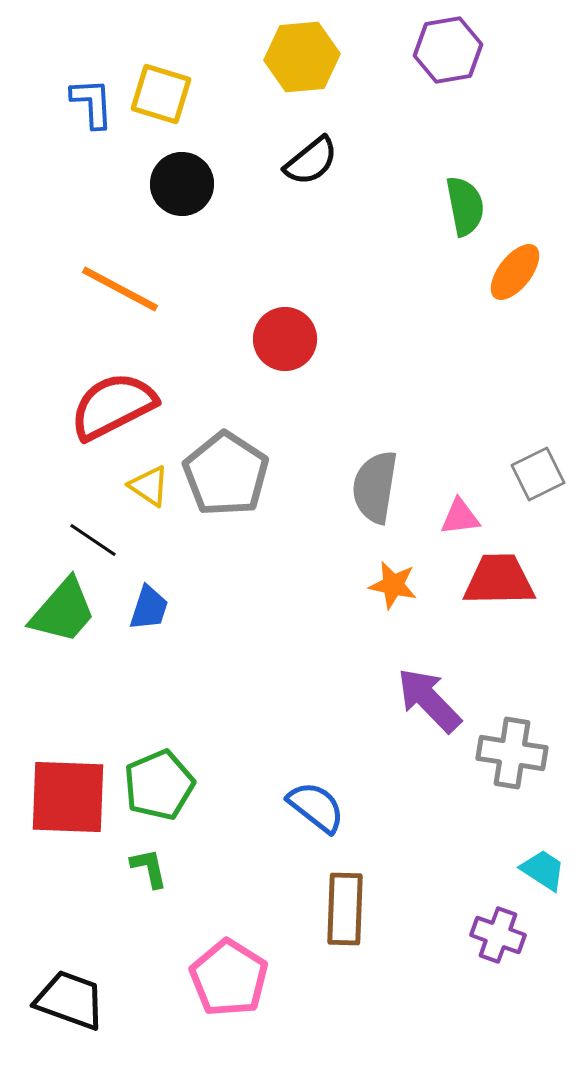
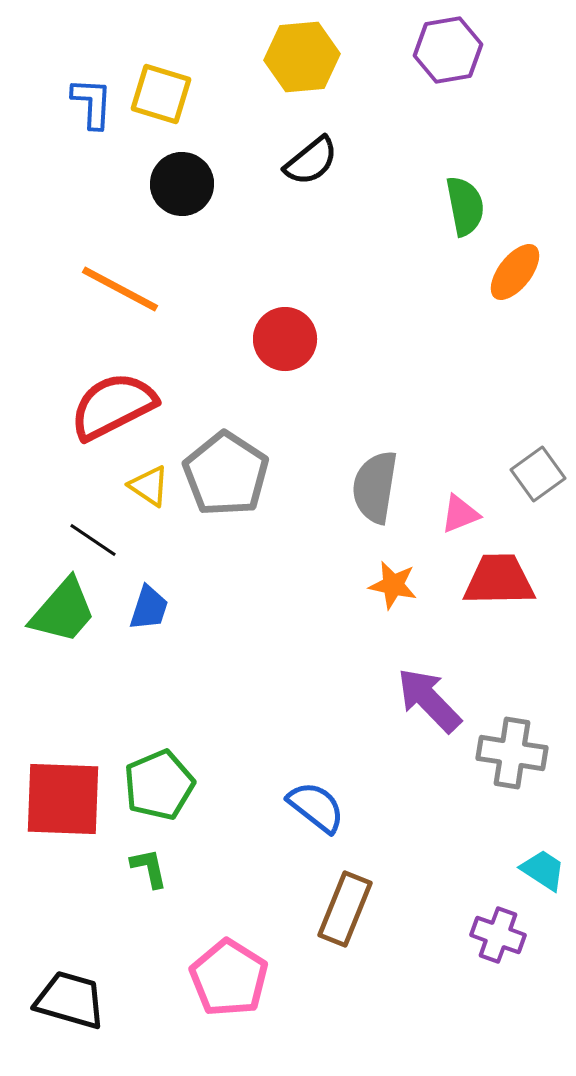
blue L-shape: rotated 6 degrees clockwise
gray square: rotated 10 degrees counterclockwise
pink triangle: moved 3 px up; rotated 15 degrees counterclockwise
red square: moved 5 px left, 2 px down
brown rectangle: rotated 20 degrees clockwise
black trapezoid: rotated 4 degrees counterclockwise
